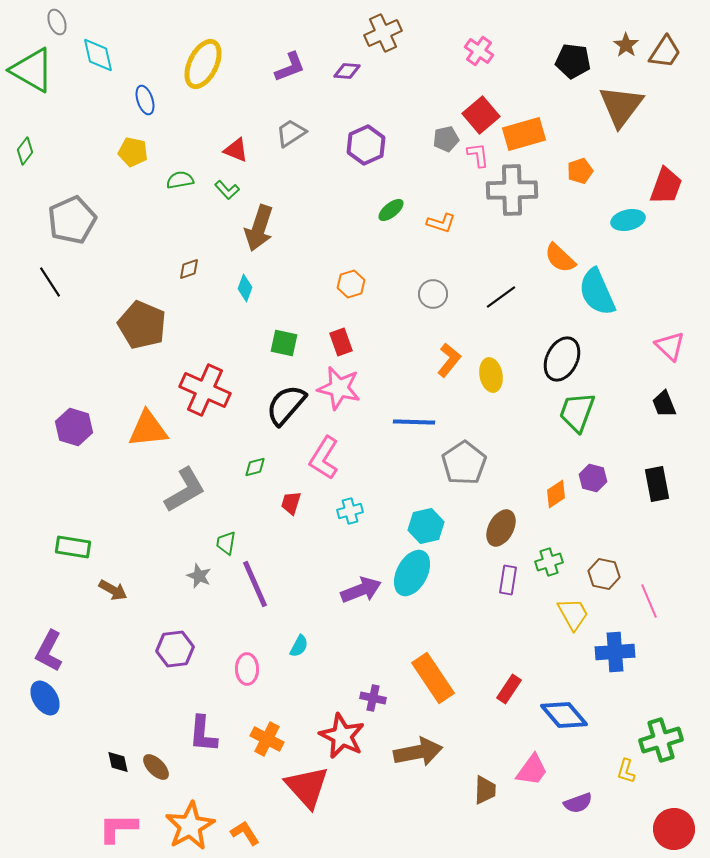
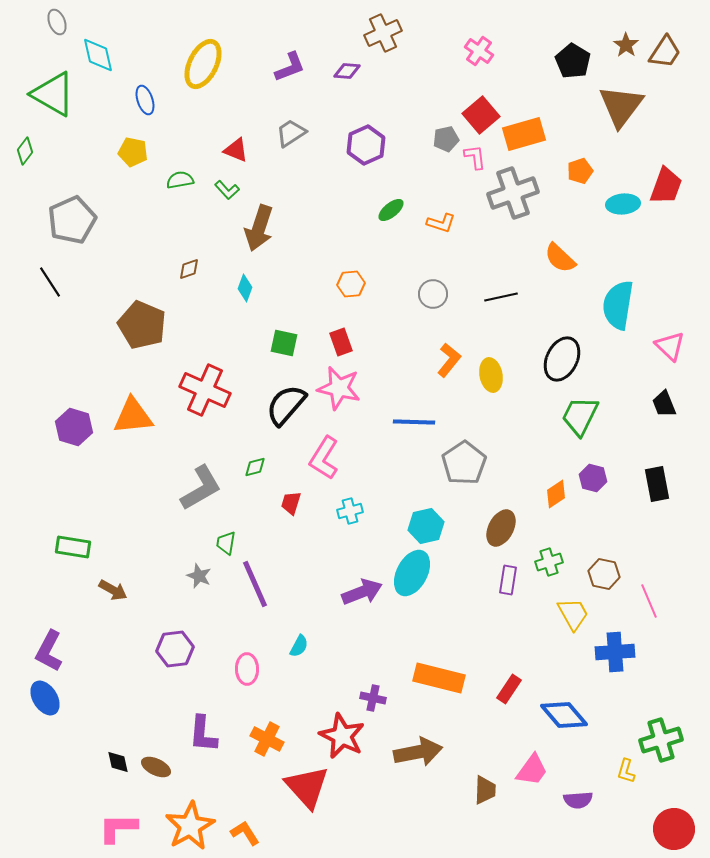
black pentagon at (573, 61): rotated 24 degrees clockwise
green triangle at (32, 70): moved 21 px right, 24 px down
pink L-shape at (478, 155): moved 3 px left, 2 px down
gray cross at (512, 190): moved 1 px right, 3 px down; rotated 18 degrees counterclockwise
cyan ellipse at (628, 220): moved 5 px left, 16 px up; rotated 8 degrees clockwise
orange hexagon at (351, 284): rotated 12 degrees clockwise
cyan semicircle at (597, 292): moved 21 px right, 13 px down; rotated 33 degrees clockwise
black line at (501, 297): rotated 24 degrees clockwise
green trapezoid at (577, 412): moved 3 px right, 4 px down; rotated 6 degrees clockwise
orange triangle at (148, 429): moved 15 px left, 13 px up
gray L-shape at (185, 490): moved 16 px right, 2 px up
purple arrow at (361, 590): moved 1 px right, 2 px down
orange rectangle at (433, 678): moved 6 px right; rotated 42 degrees counterclockwise
brown ellipse at (156, 767): rotated 20 degrees counterclockwise
purple semicircle at (578, 803): moved 3 px up; rotated 16 degrees clockwise
